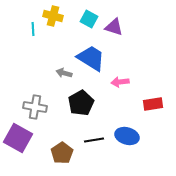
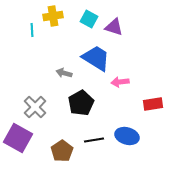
yellow cross: rotated 24 degrees counterclockwise
cyan line: moved 1 px left, 1 px down
blue trapezoid: moved 5 px right
gray cross: rotated 35 degrees clockwise
brown pentagon: moved 2 px up
